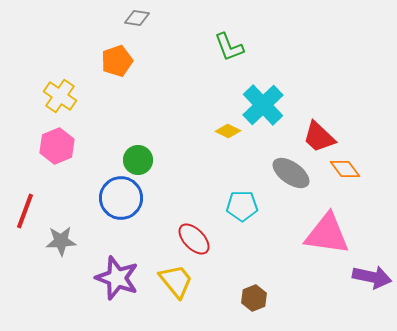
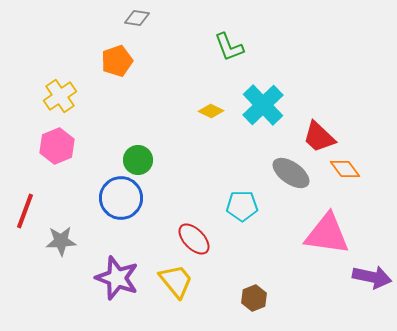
yellow cross: rotated 20 degrees clockwise
yellow diamond: moved 17 px left, 20 px up
